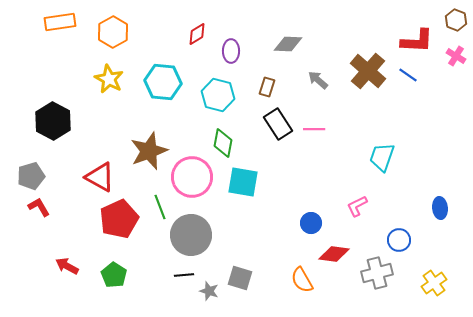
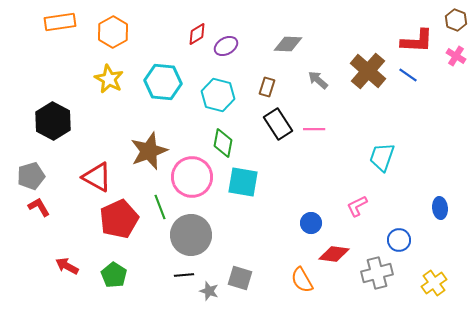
purple ellipse at (231, 51): moved 5 px left, 5 px up; rotated 60 degrees clockwise
red triangle at (100, 177): moved 3 px left
